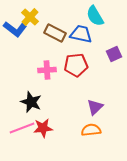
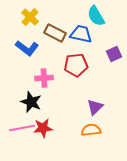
cyan semicircle: moved 1 px right
blue L-shape: moved 12 px right, 19 px down
pink cross: moved 3 px left, 8 px down
pink line: rotated 10 degrees clockwise
